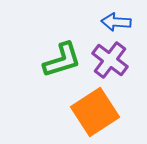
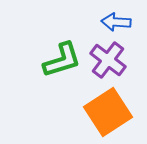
purple cross: moved 2 px left
orange square: moved 13 px right
